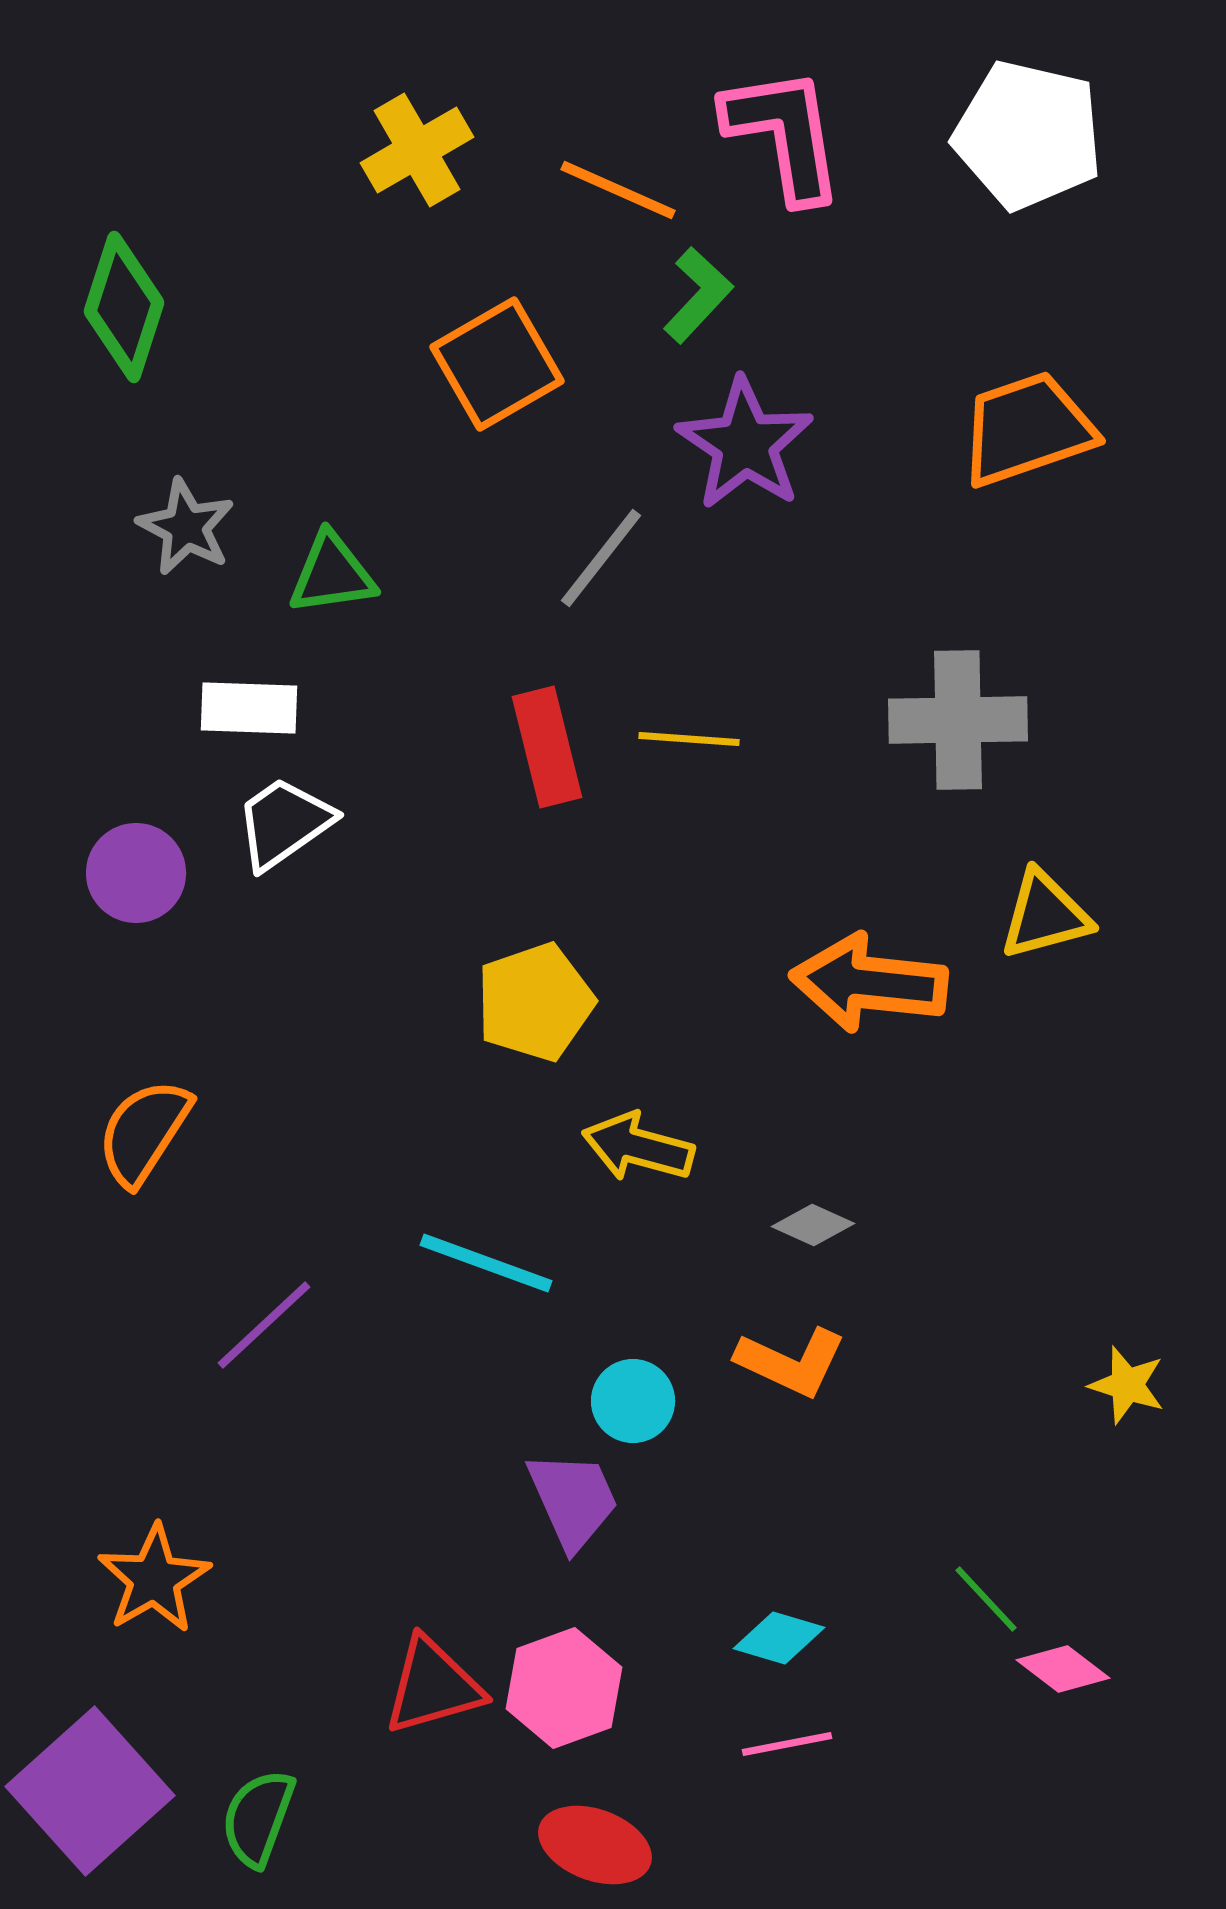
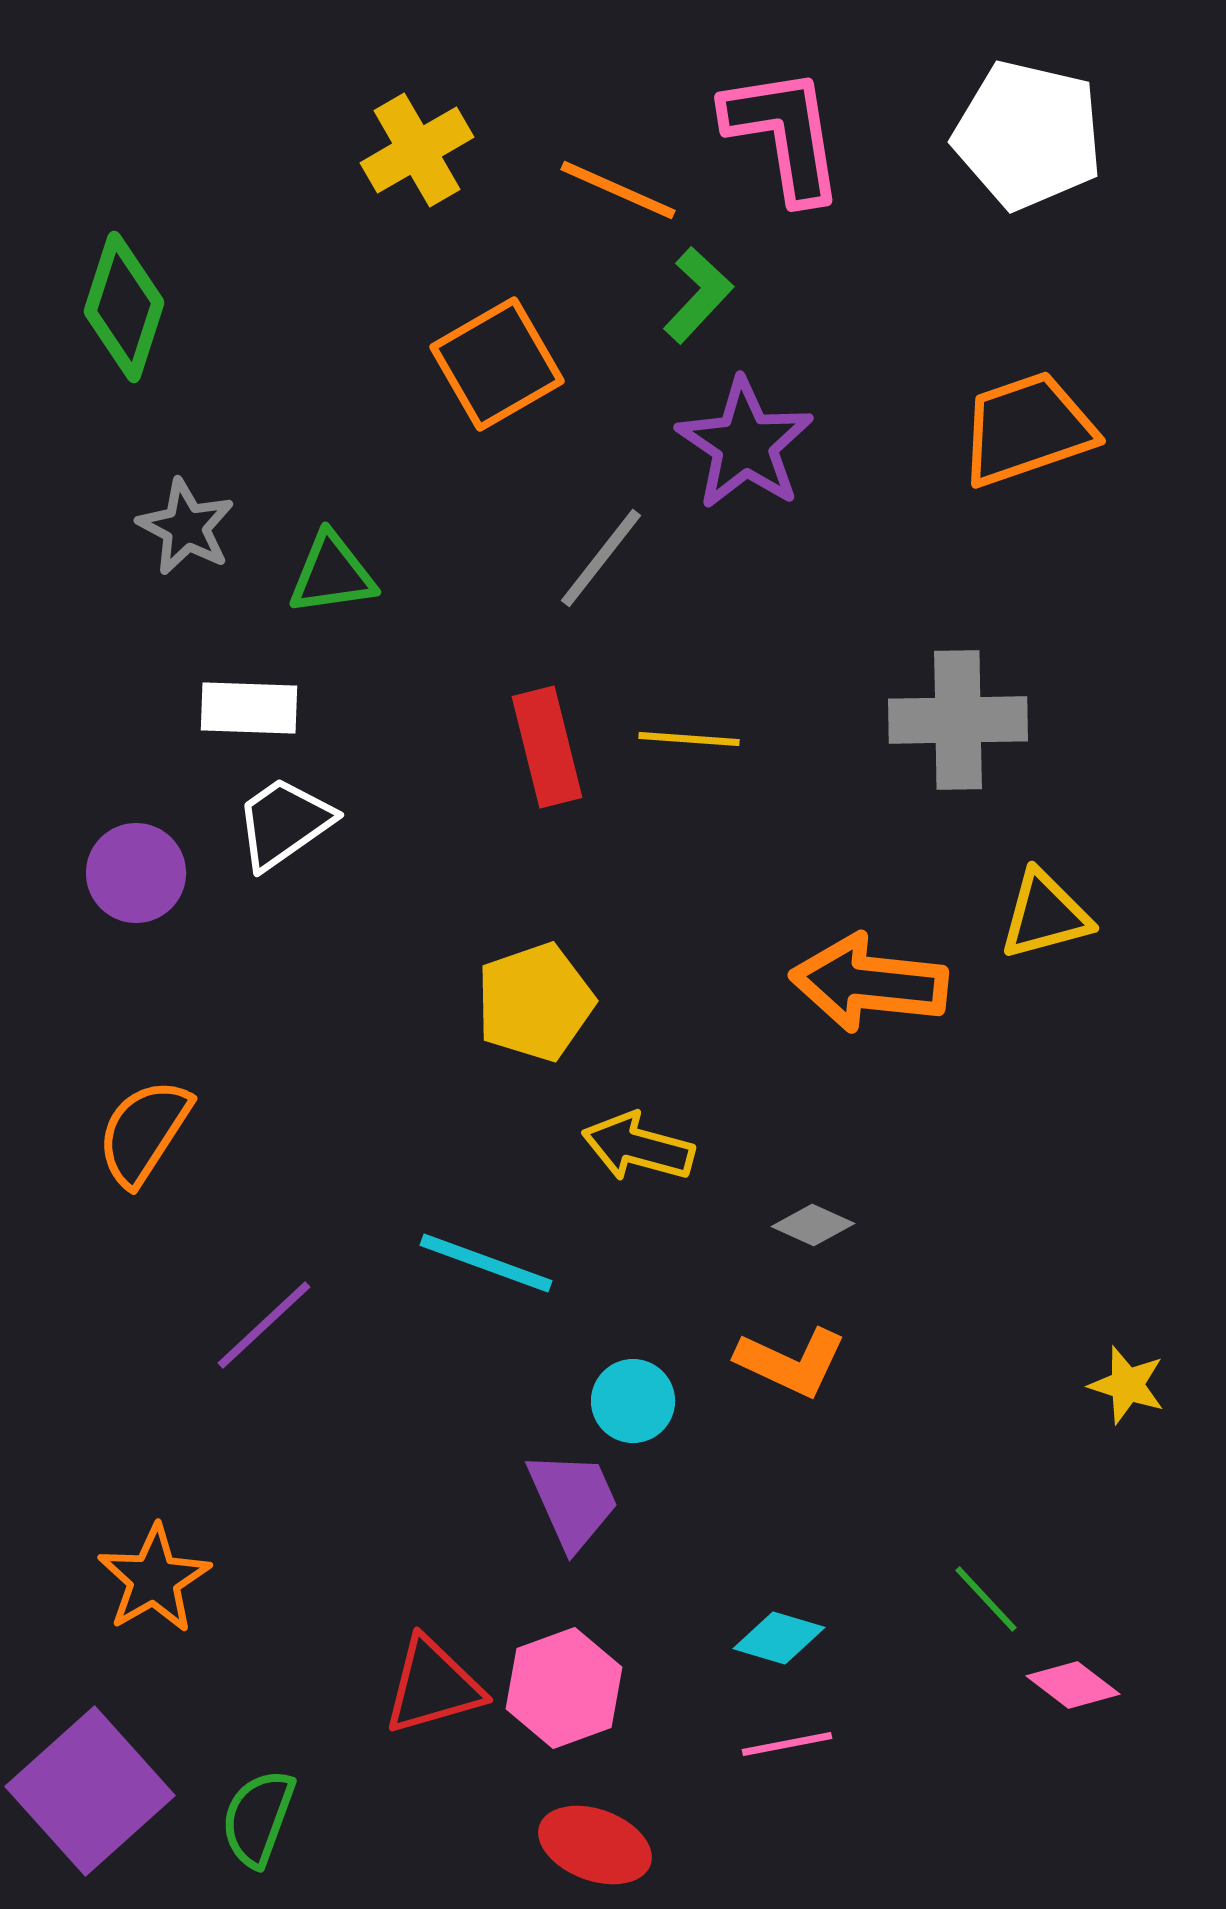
pink diamond: moved 10 px right, 16 px down
